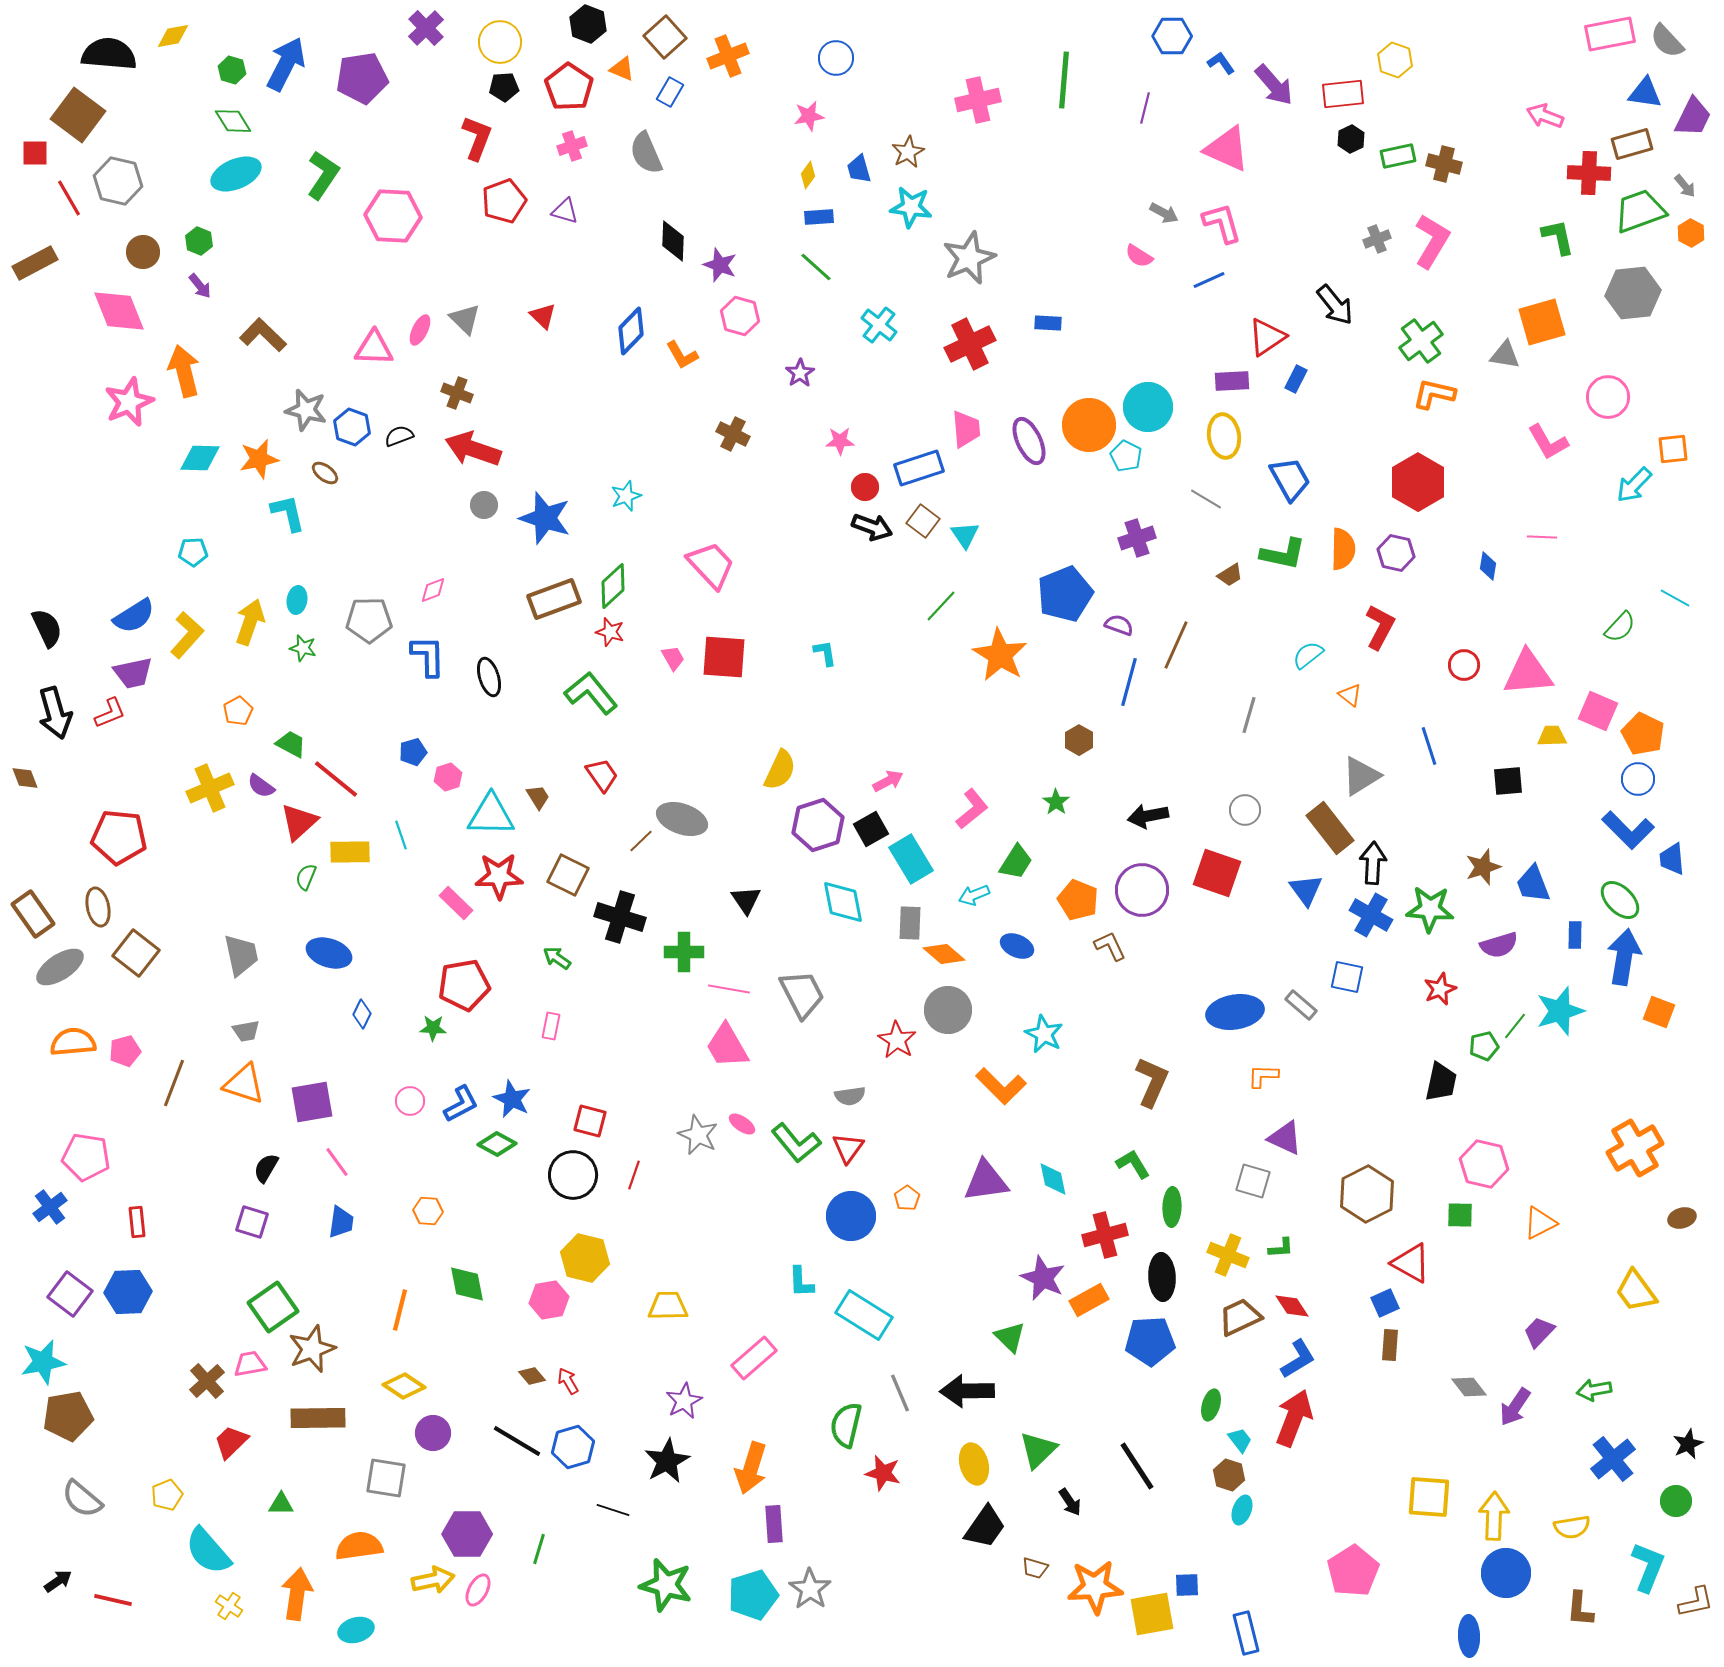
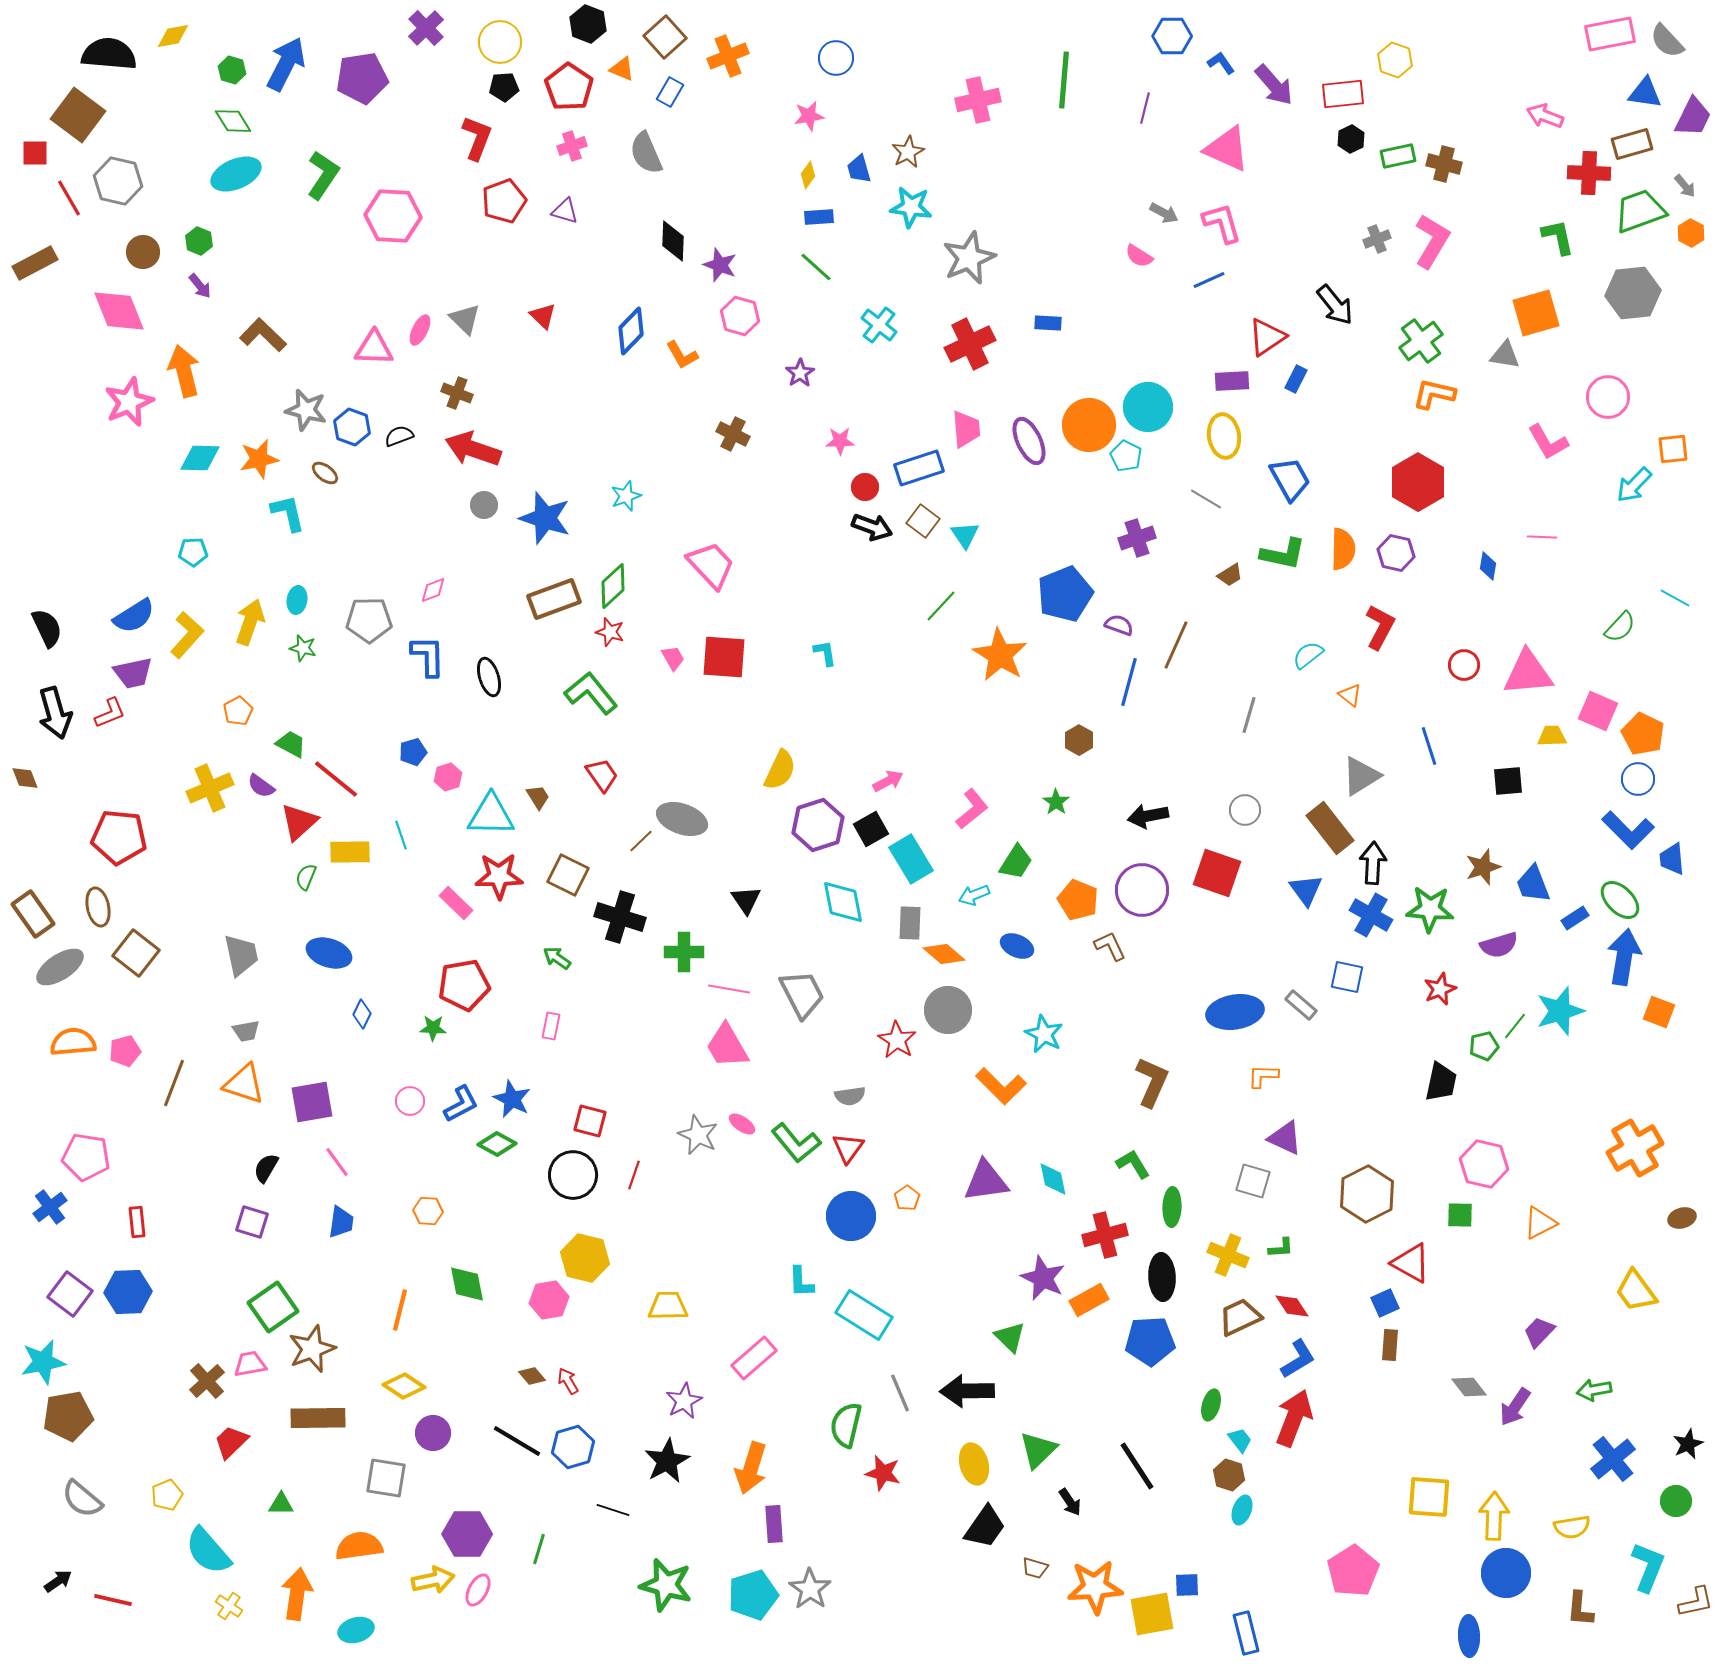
orange square at (1542, 322): moved 6 px left, 9 px up
blue rectangle at (1575, 935): moved 17 px up; rotated 56 degrees clockwise
